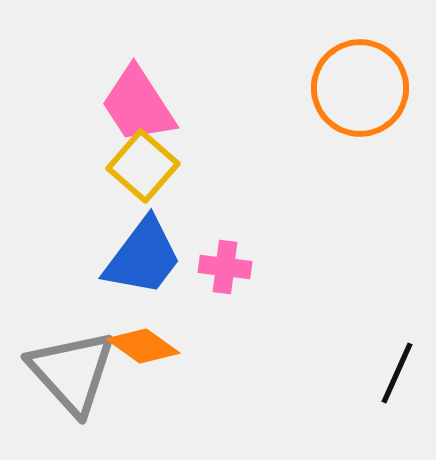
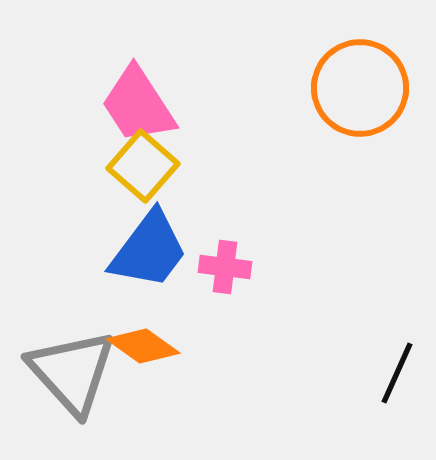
blue trapezoid: moved 6 px right, 7 px up
